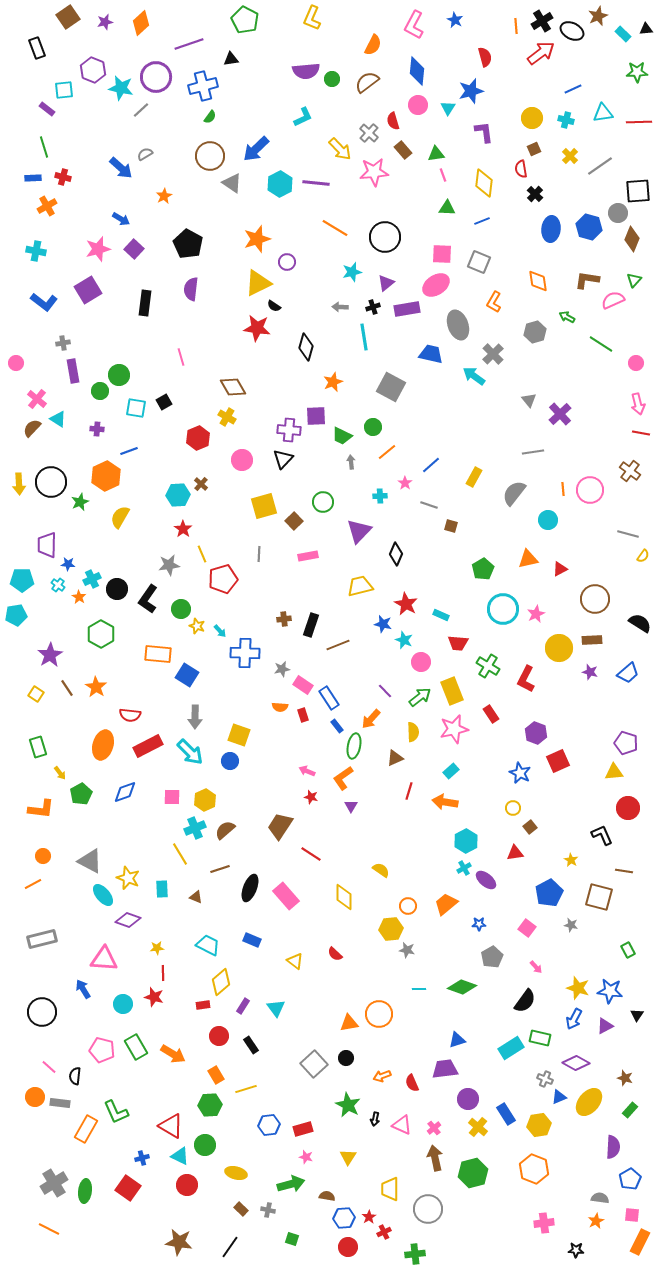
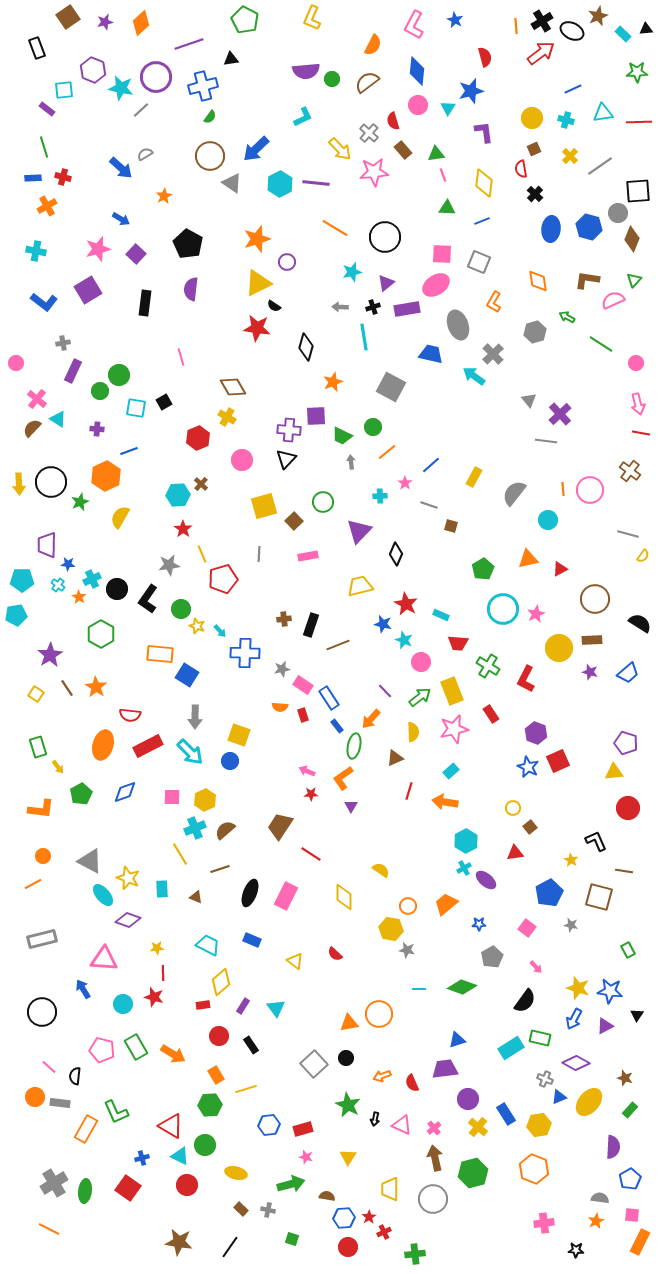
purple square at (134, 249): moved 2 px right, 5 px down
purple rectangle at (73, 371): rotated 35 degrees clockwise
gray line at (533, 452): moved 13 px right, 11 px up; rotated 15 degrees clockwise
black triangle at (283, 459): moved 3 px right
orange rectangle at (158, 654): moved 2 px right
yellow arrow at (60, 773): moved 2 px left, 6 px up
blue star at (520, 773): moved 8 px right, 6 px up
red star at (311, 797): moved 3 px up; rotated 16 degrees counterclockwise
black L-shape at (602, 835): moved 6 px left, 6 px down
black ellipse at (250, 888): moved 5 px down
pink rectangle at (286, 896): rotated 68 degrees clockwise
yellow hexagon at (391, 929): rotated 15 degrees clockwise
gray circle at (428, 1209): moved 5 px right, 10 px up
